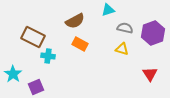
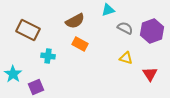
gray semicircle: rotated 14 degrees clockwise
purple hexagon: moved 1 px left, 2 px up
brown rectangle: moved 5 px left, 7 px up
yellow triangle: moved 4 px right, 9 px down
